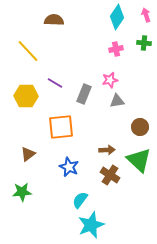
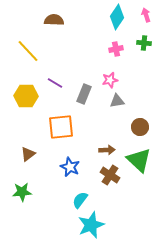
blue star: moved 1 px right
